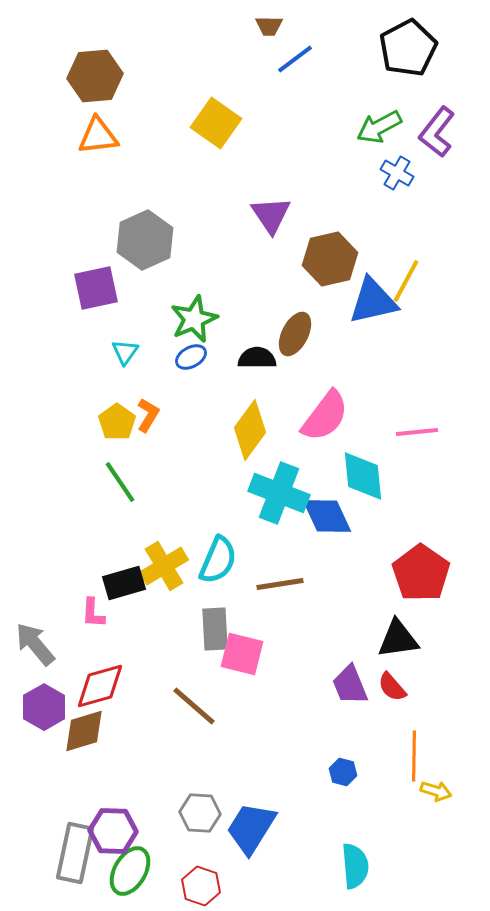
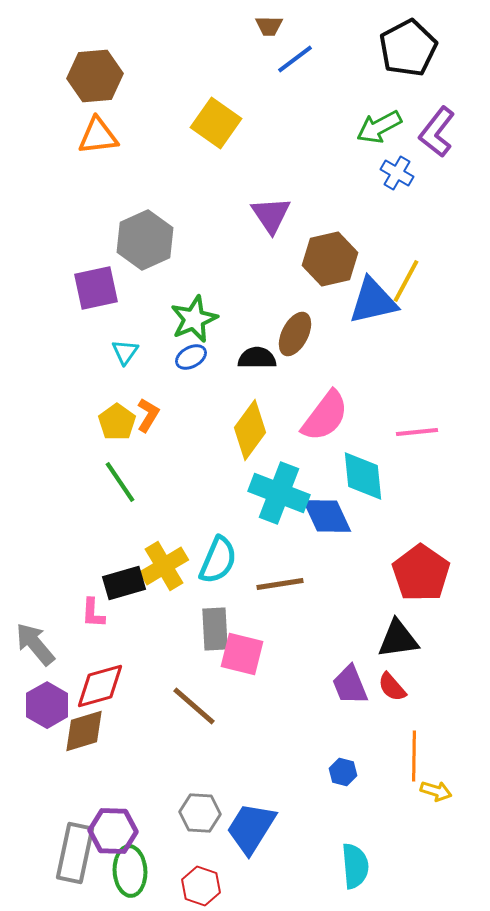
purple hexagon at (44, 707): moved 3 px right, 2 px up
green ellipse at (130, 871): rotated 33 degrees counterclockwise
